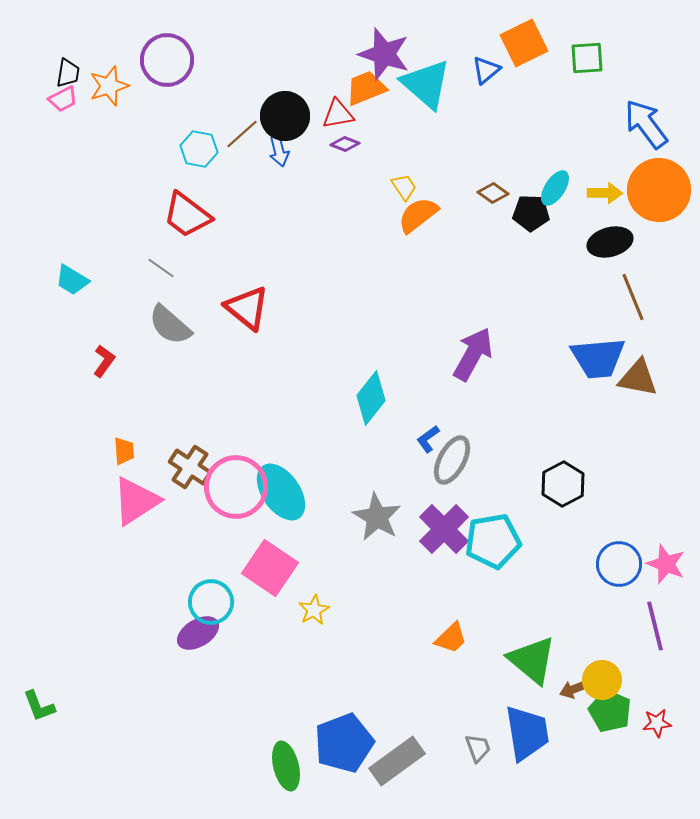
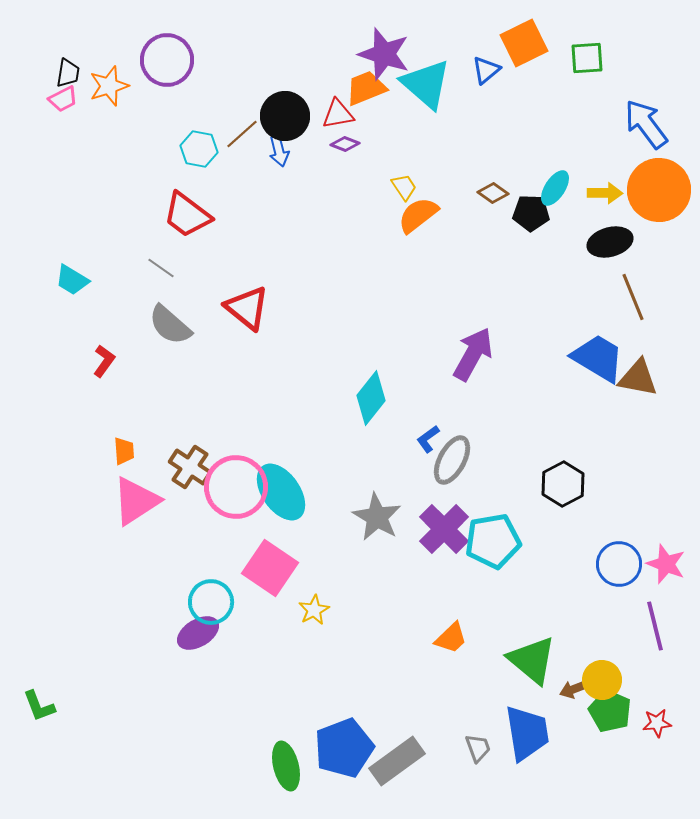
blue trapezoid at (598, 358): rotated 144 degrees counterclockwise
blue pentagon at (344, 743): moved 5 px down
